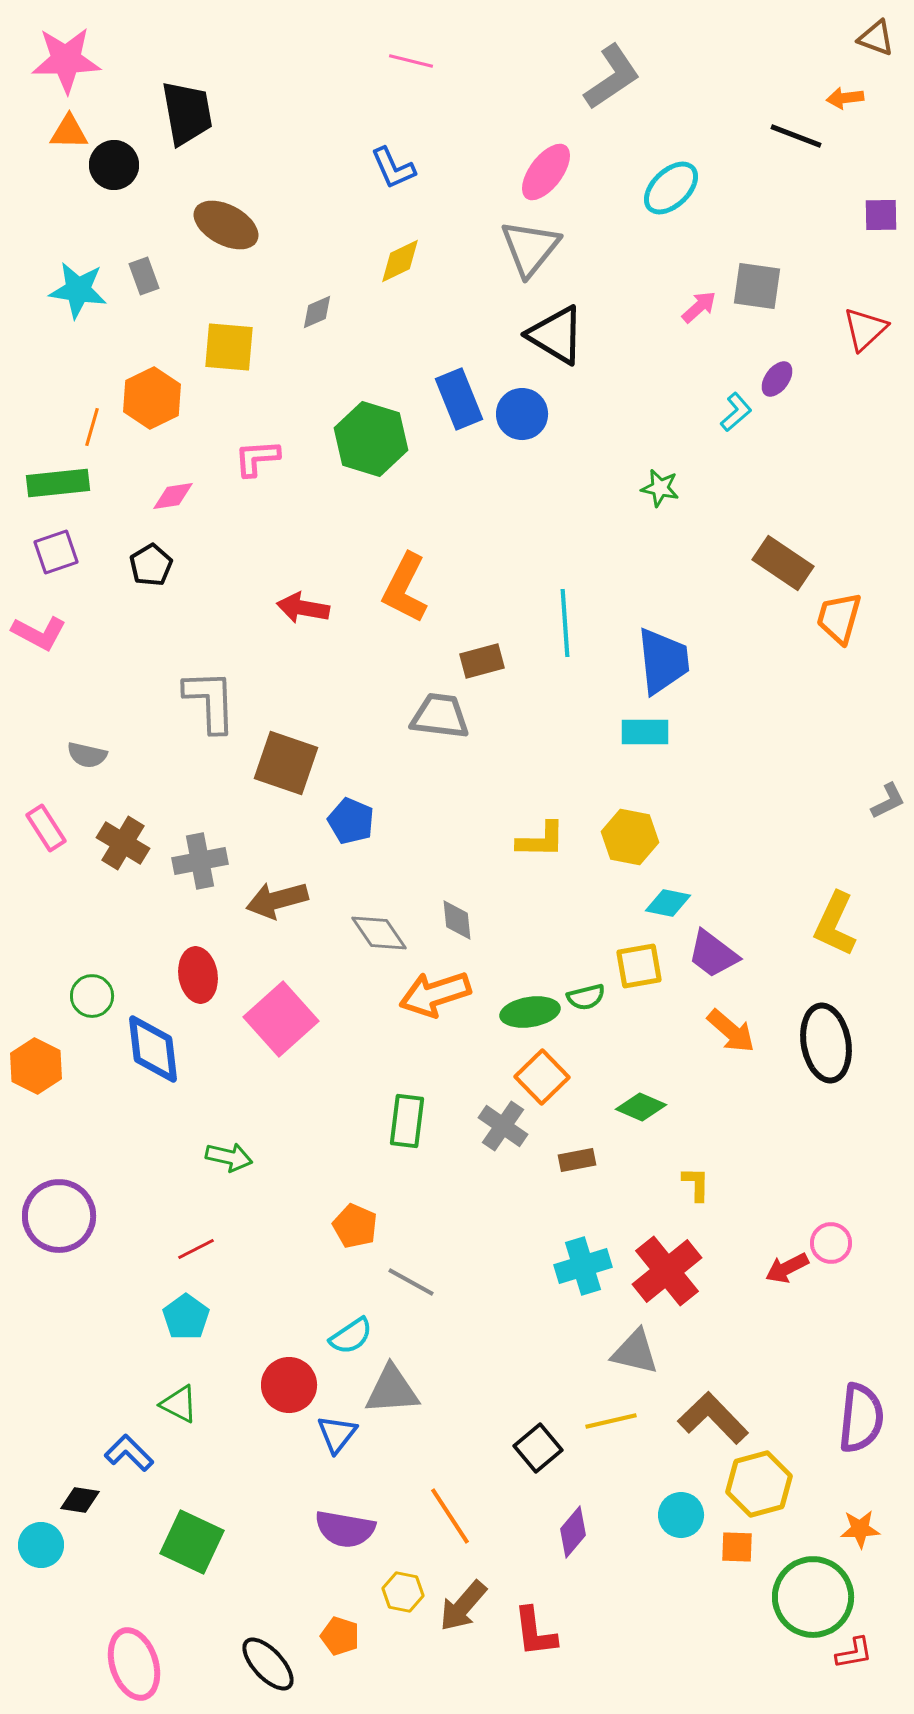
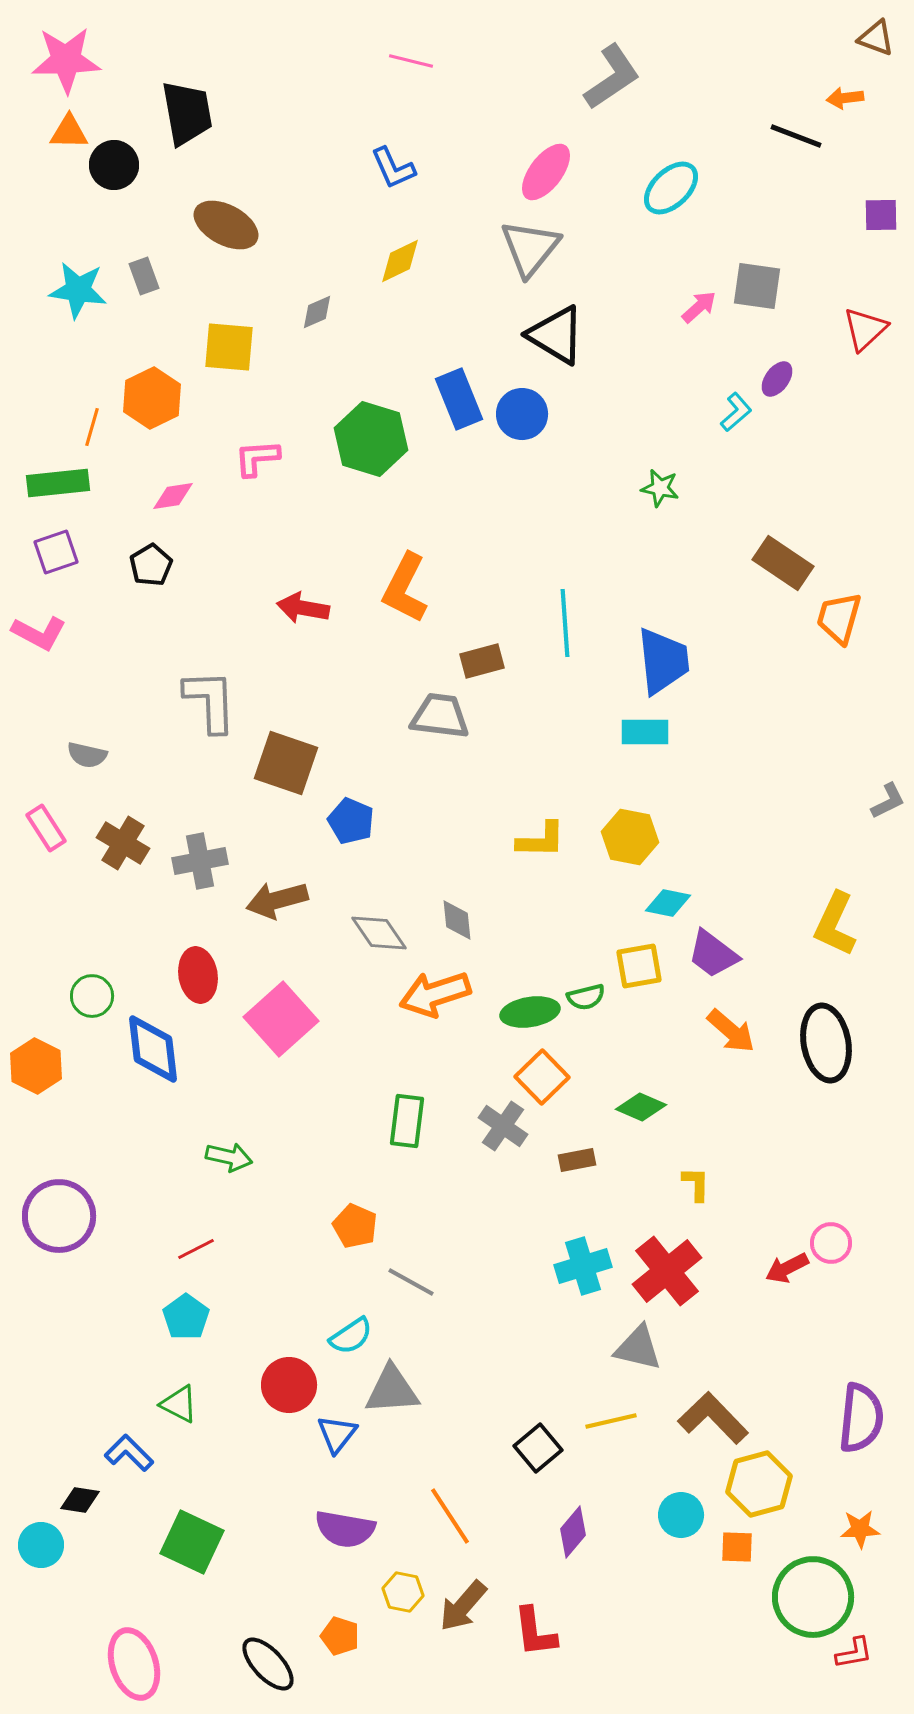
gray triangle at (635, 1352): moved 3 px right, 4 px up
